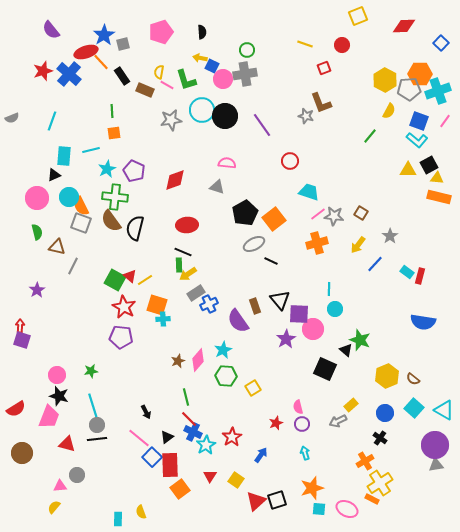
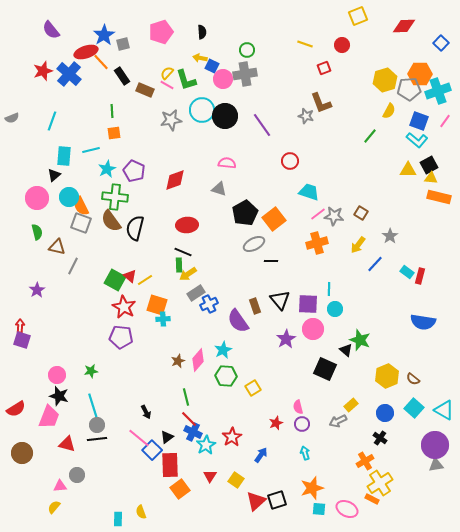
yellow semicircle at (159, 72): moved 8 px right, 1 px down; rotated 32 degrees clockwise
yellow hexagon at (385, 80): rotated 15 degrees clockwise
black triangle at (54, 175): rotated 16 degrees counterclockwise
yellow triangle at (437, 178): moved 6 px left
gray triangle at (217, 187): moved 2 px right, 2 px down
black line at (271, 261): rotated 24 degrees counterclockwise
purple square at (299, 314): moved 9 px right, 10 px up
blue square at (152, 457): moved 7 px up
